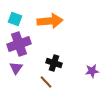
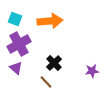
purple cross: rotated 10 degrees counterclockwise
black cross: rotated 28 degrees clockwise
purple triangle: rotated 24 degrees counterclockwise
